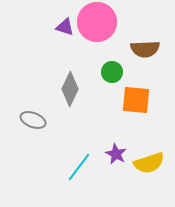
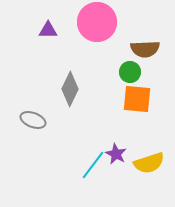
purple triangle: moved 17 px left, 3 px down; rotated 18 degrees counterclockwise
green circle: moved 18 px right
orange square: moved 1 px right, 1 px up
cyan line: moved 14 px right, 2 px up
